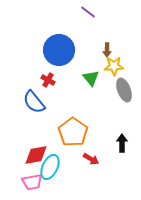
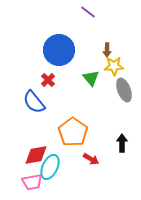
red cross: rotated 16 degrees clockwise
